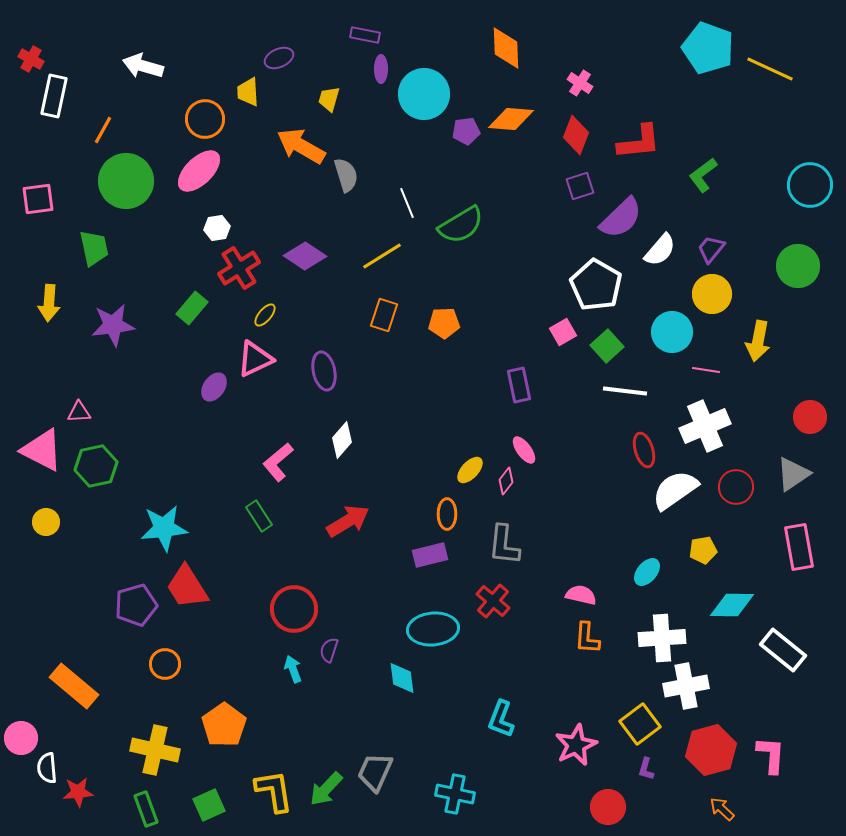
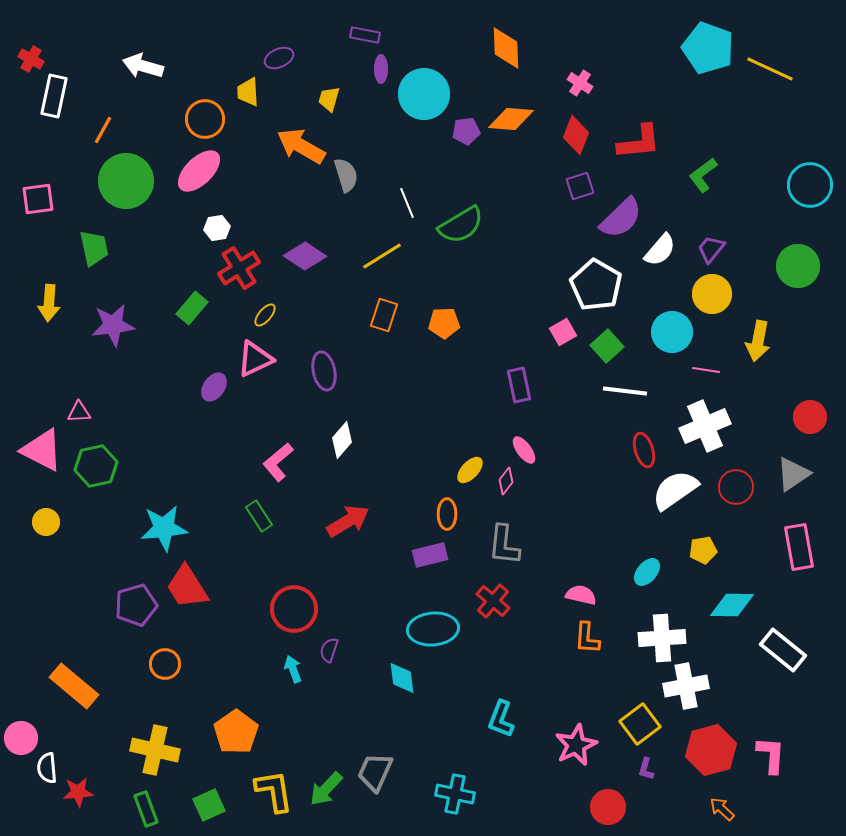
orange pentagon at (224, 725): moved 12 px right, 7 px down
